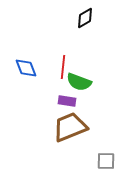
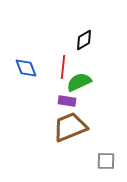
black diamond: moved 1 px left, 22 px down
green semicircle: rotated 135 degrees clockwise
